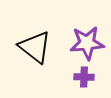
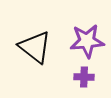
purple star: moved 2 px up
